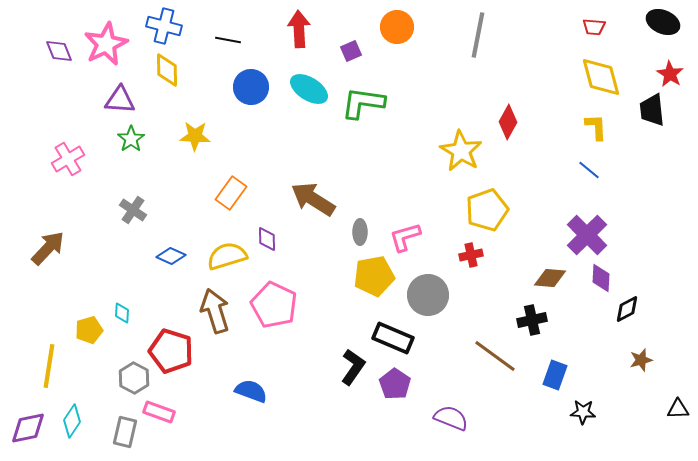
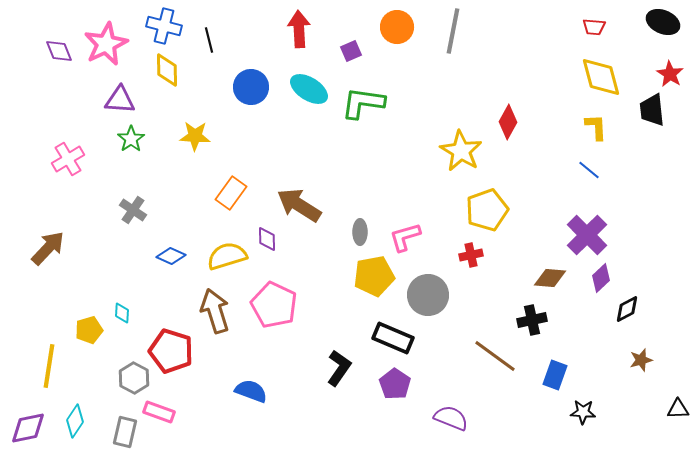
gray line at (478, 35): moved 25 px left, 4 px up
black line at (228, 40): moved 19 px left; rotated 65 degrees clockwise
brown arrow at (313, 199): moved 14 px left, 6 px down
purple diamond at (601, 278): rotated 44 degrees clockwise
black L-shape at (353, 367): moved 14 px left, 1 px down
cyan diamond at (72, 421): moved 3 px right
